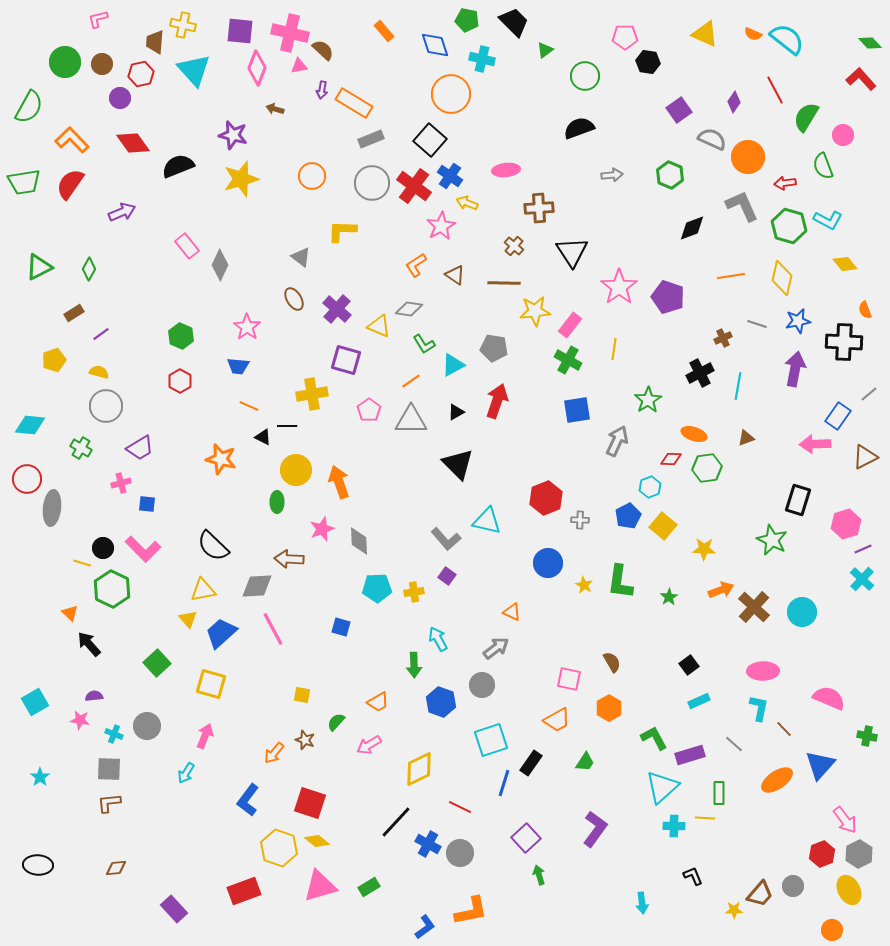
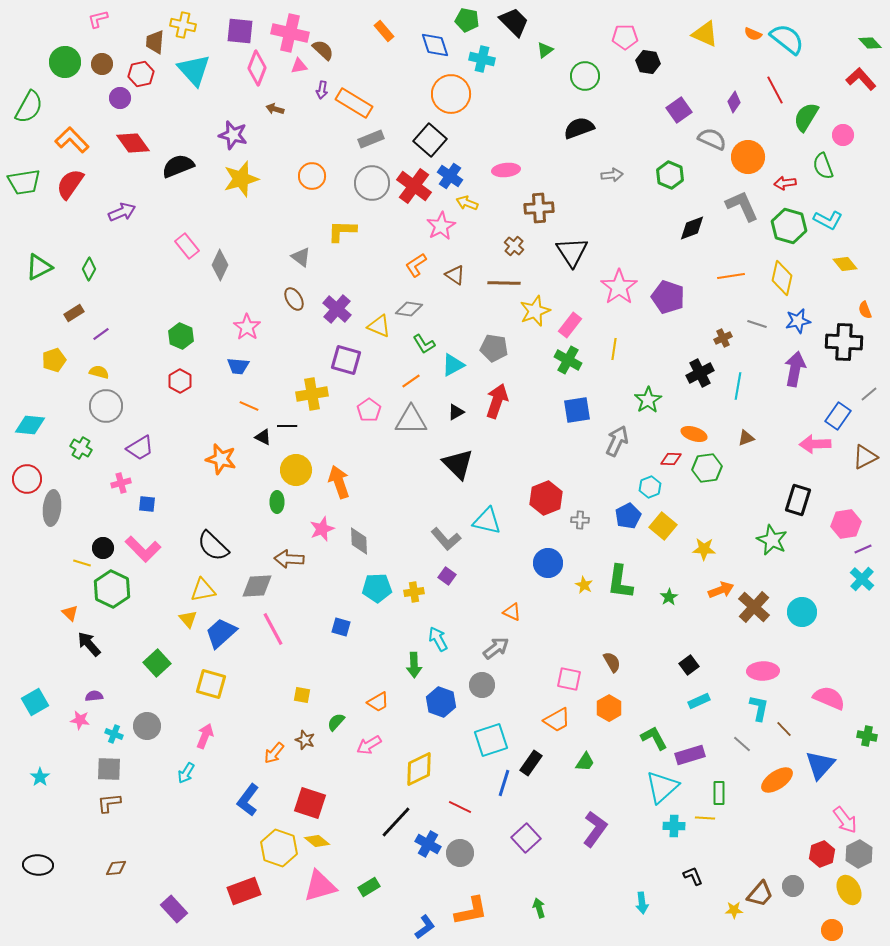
yellow star at (535, 311): rotated 16 degrees counterclockwise
pink hexagon at (846, 524): rotated 8 degrees clockwise
gray line at (734, 744): moved 8 px right
green arrow at (539, 875): moved 33 px down
